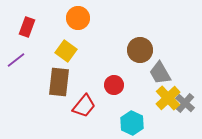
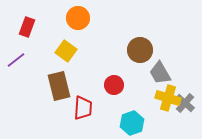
brown rectangle: moved 4 px down; rotated 20 degrees counterclockwise
yellow cross: rotated 30 degrees counterclockwise
red trapezoid: moved 1 px left, 2 px down; rotated 35 degrees counterclockwise
cyan hexagon: rotated 15 degrees clockwise
